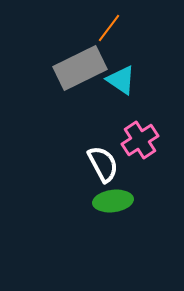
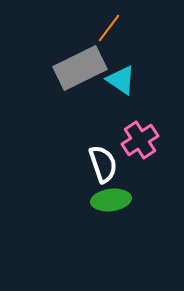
white semicircle: rotated 9 degrees clockwise
green ellipse: moved 2 px left, 1 px up
